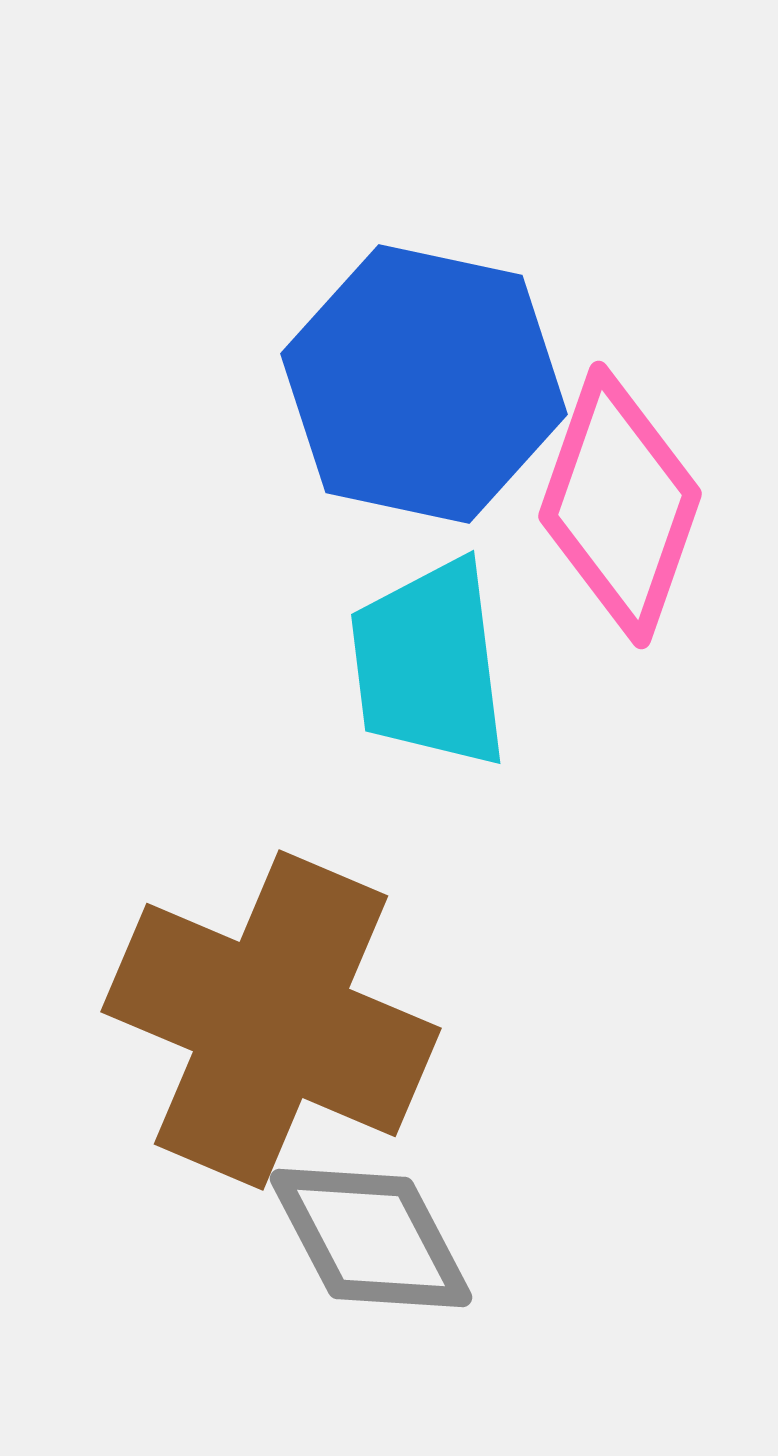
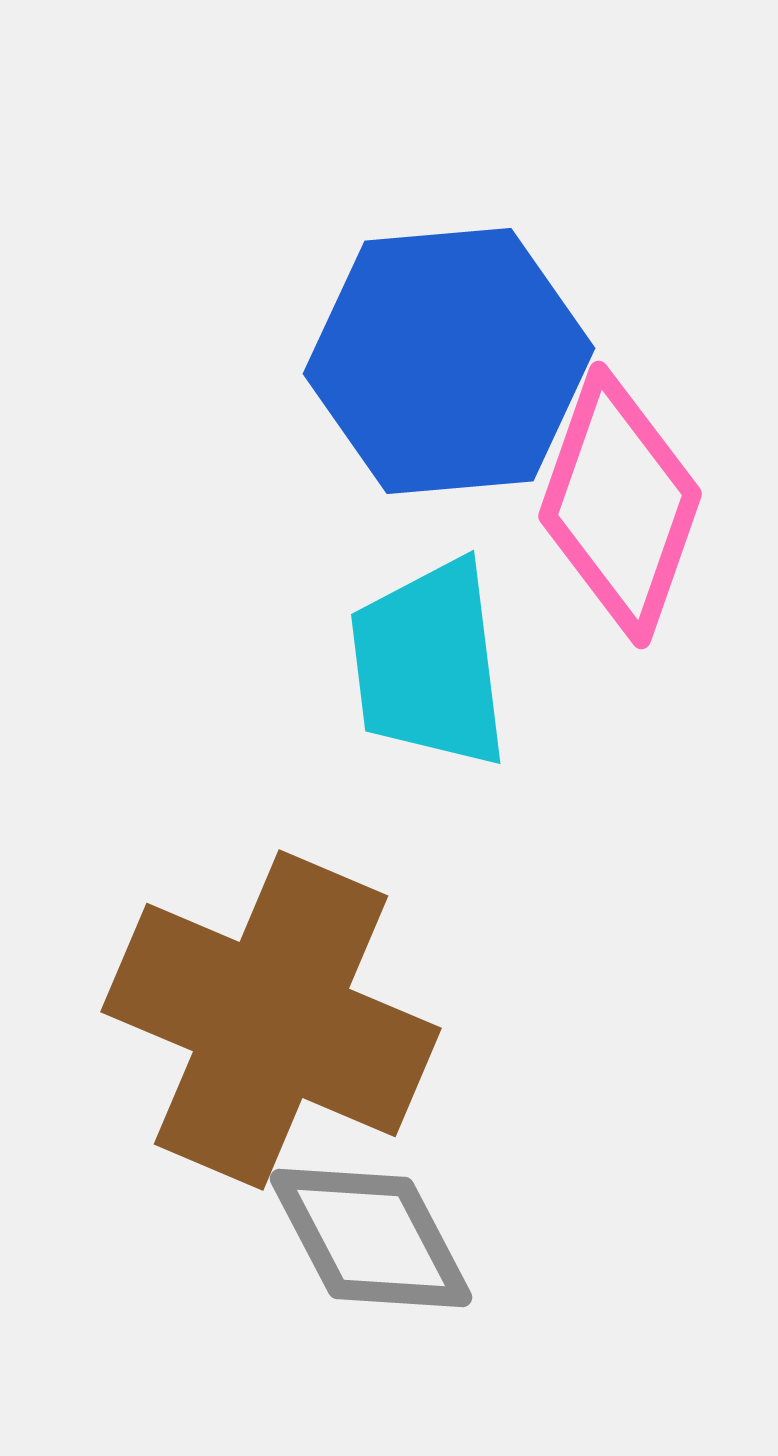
blue hexagon: moved 25 px right, 23 px up; rotated 17 degrees counterclockwise
